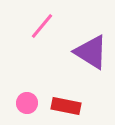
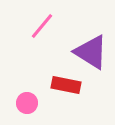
red rectangle: moved 21 px up
